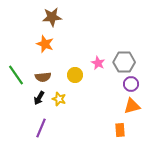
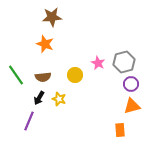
gray hexagon: rotated 15 degrees counterclockwise
purple line: moved 12 px left, 7 px up
